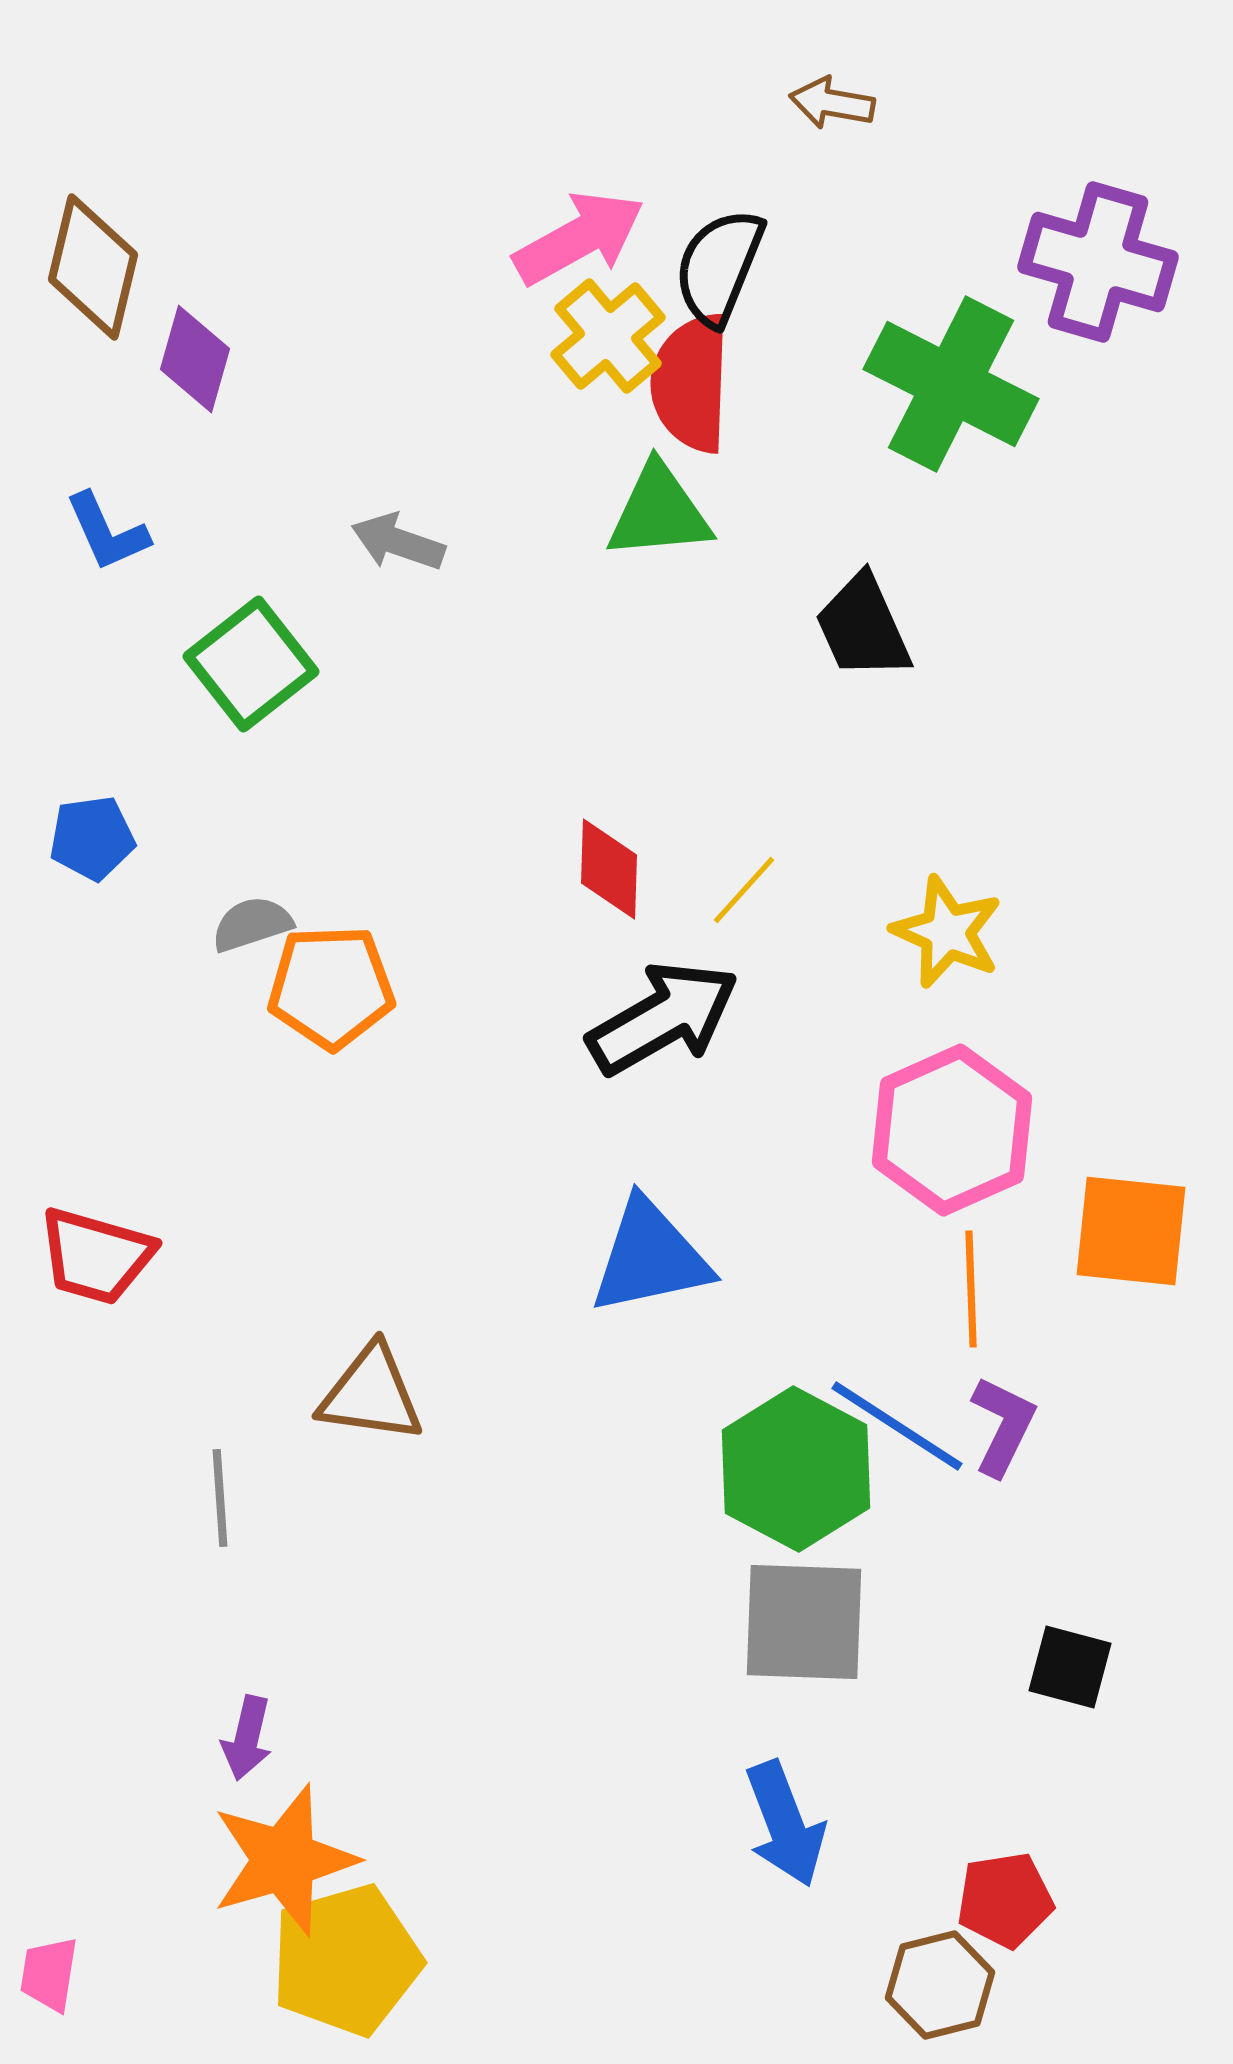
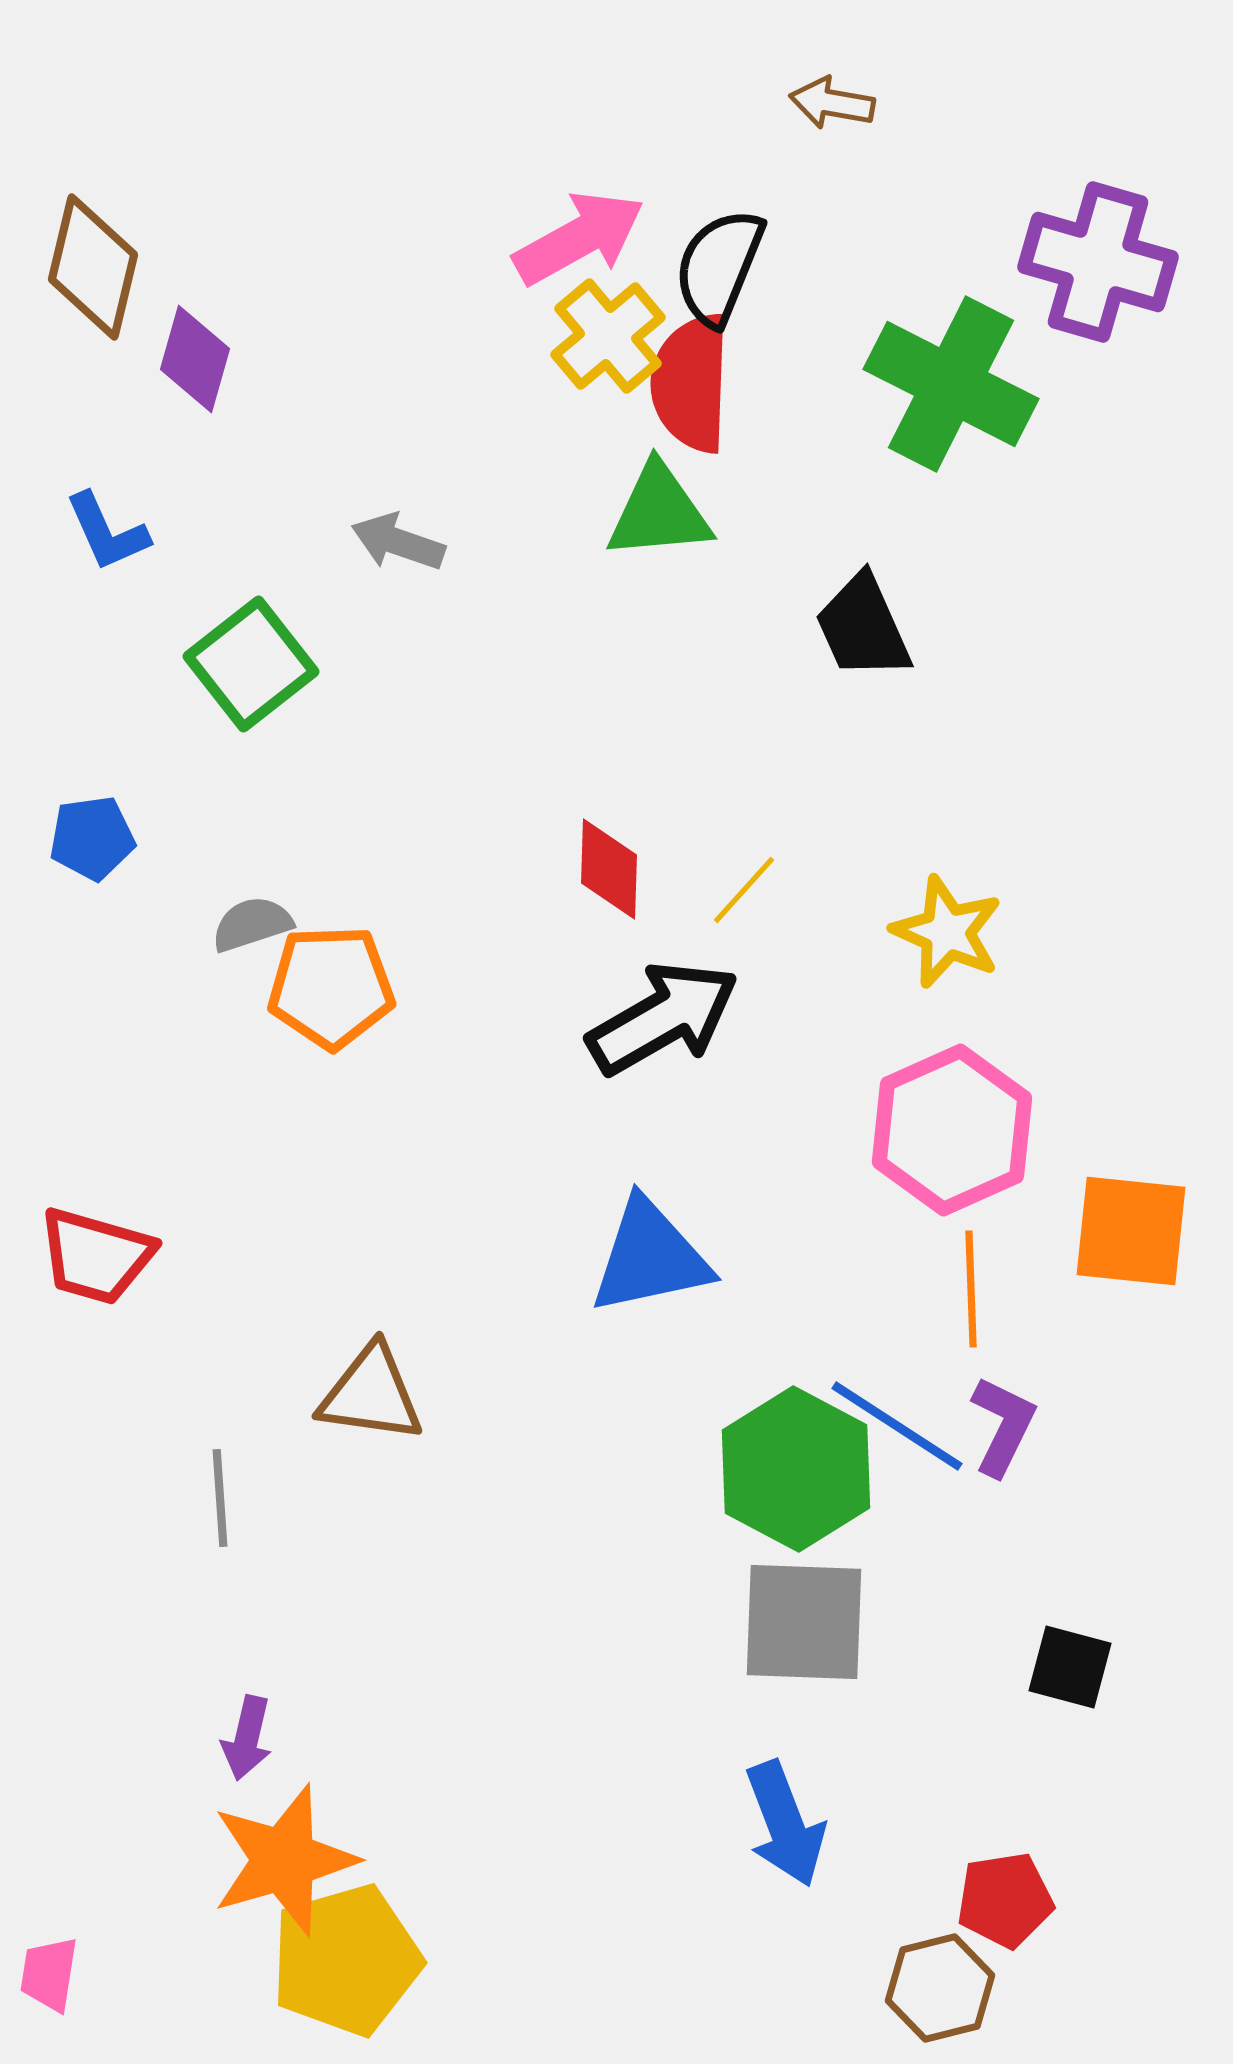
brown hexagon: moved 3 px down
